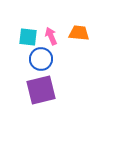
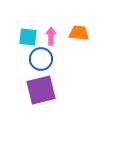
pink arrow: rotated 24 degrees clockwise
